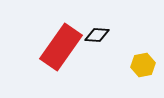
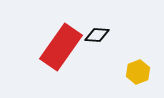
yellow hexagon: moved 5 px left, 7 px down; rotated 10 degrees counterclockwise
